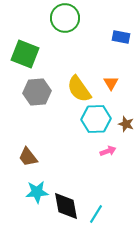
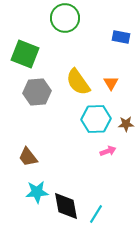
yellow semicircle: moved 1 px left, 7 px up
brown star: rotated 21 degrees counterclockwise
